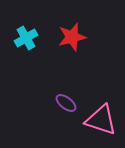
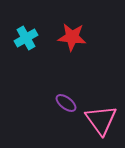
red star: rotated 20 degrees clockwise
pink triangle: rotated 36 degrees clockwise
